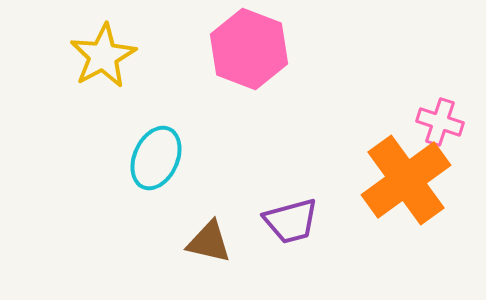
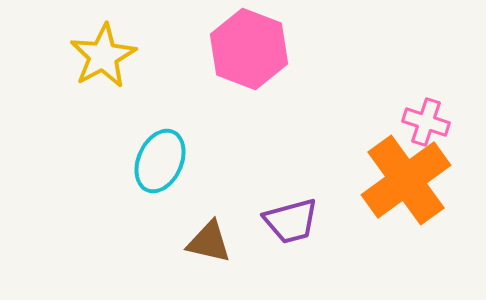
pink cross: moved 14 px left
cyan ellipse: moved 4 px right, 3 px down
